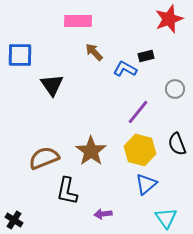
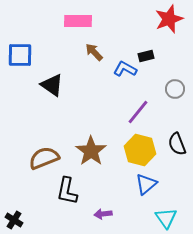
black triangle: rotated 20 degrees counterclockwise
